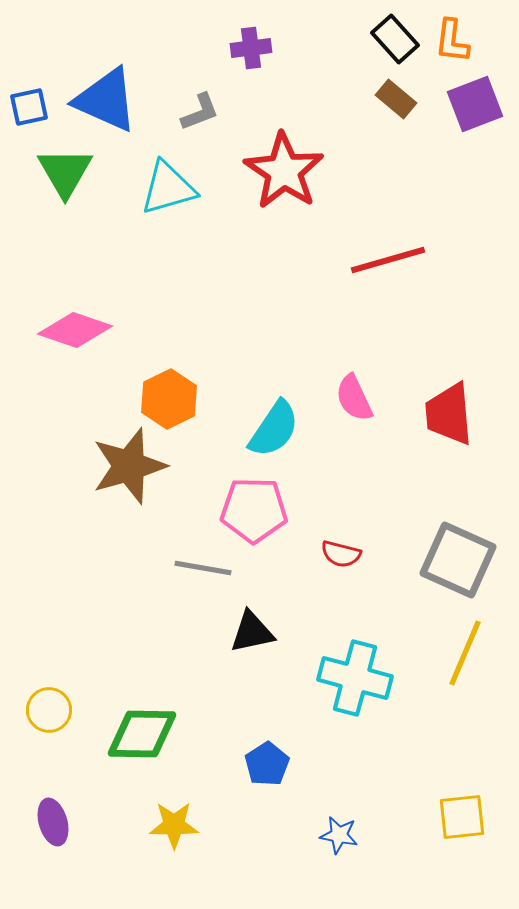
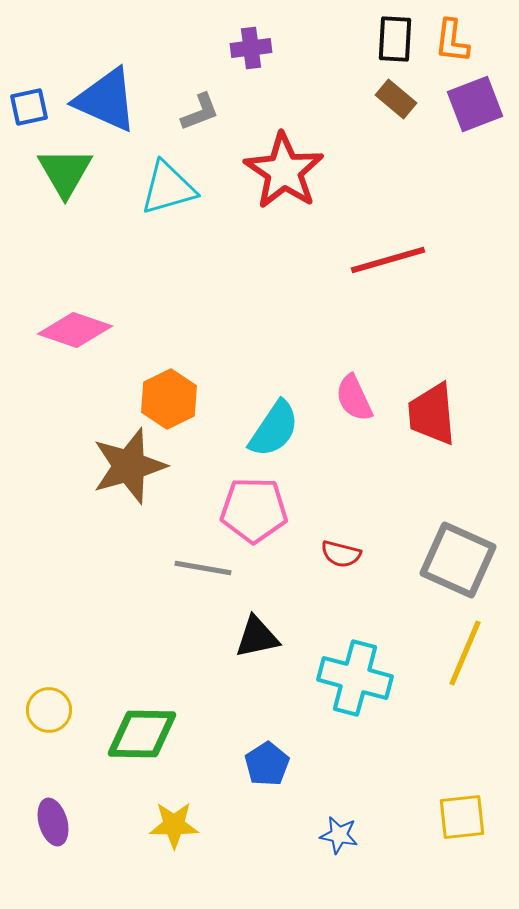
black rectangle: rotated 45 degrees clockwise
red trapezoid: moved 17 px left
black triangle: moved 5 px right, 5 px down
